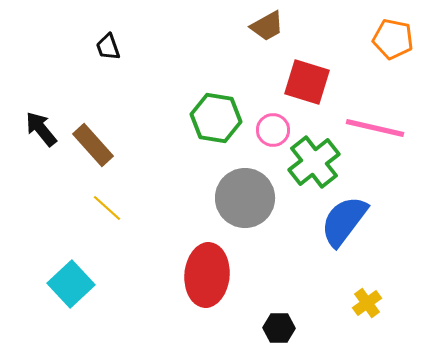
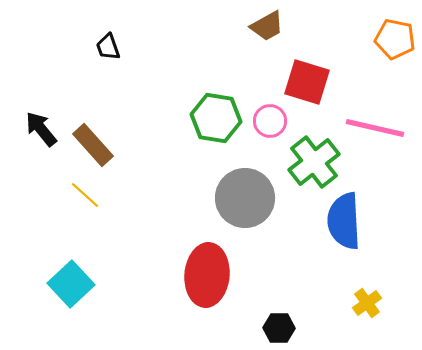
orange pentagon: moved 2 px right
pink circle: moved 3 px left, 9 px up
yellow line: moved 22 px left, 13 px up
blue semicircle: rotated 40 degrees counterclockwise
